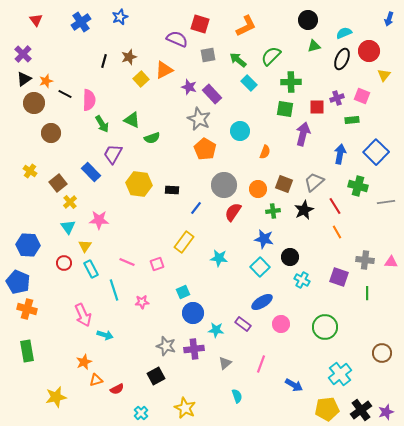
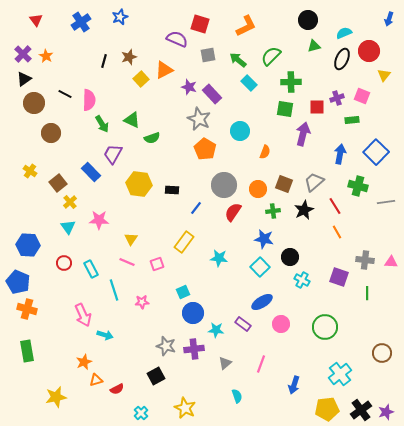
orange star at (46, 81): moved 25 px up; rotated 24 degrees counterclockwise
yellow triangle at (85, 246): moved 46 px right, 7 px up
blue arrow at (294, 385): rotated 78 degrees clockwise
